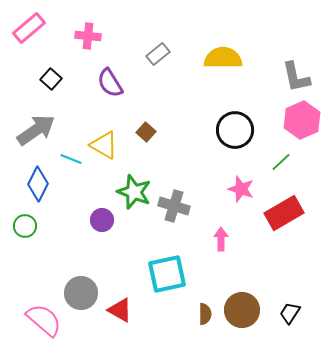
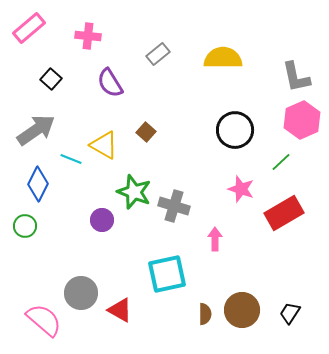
pink arrow: moved 6 px left
